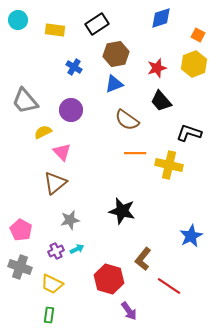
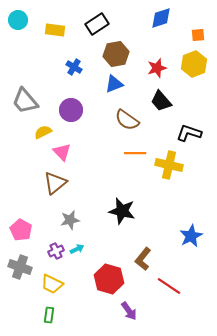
orange square: rotated 32 degrees counterclockwise
